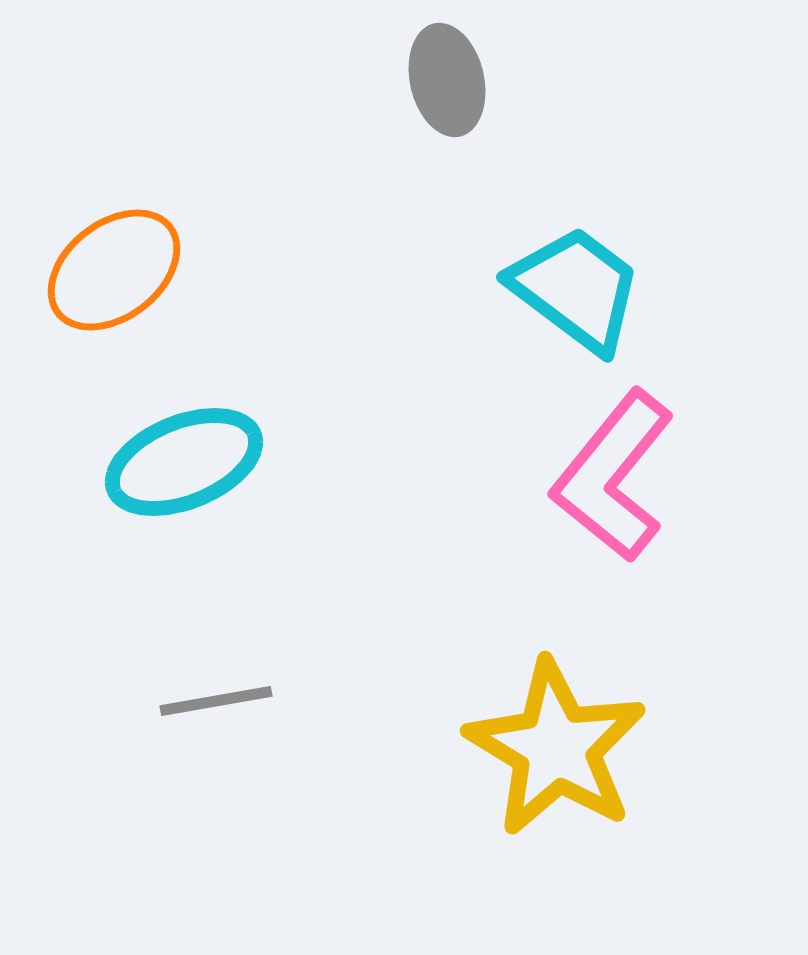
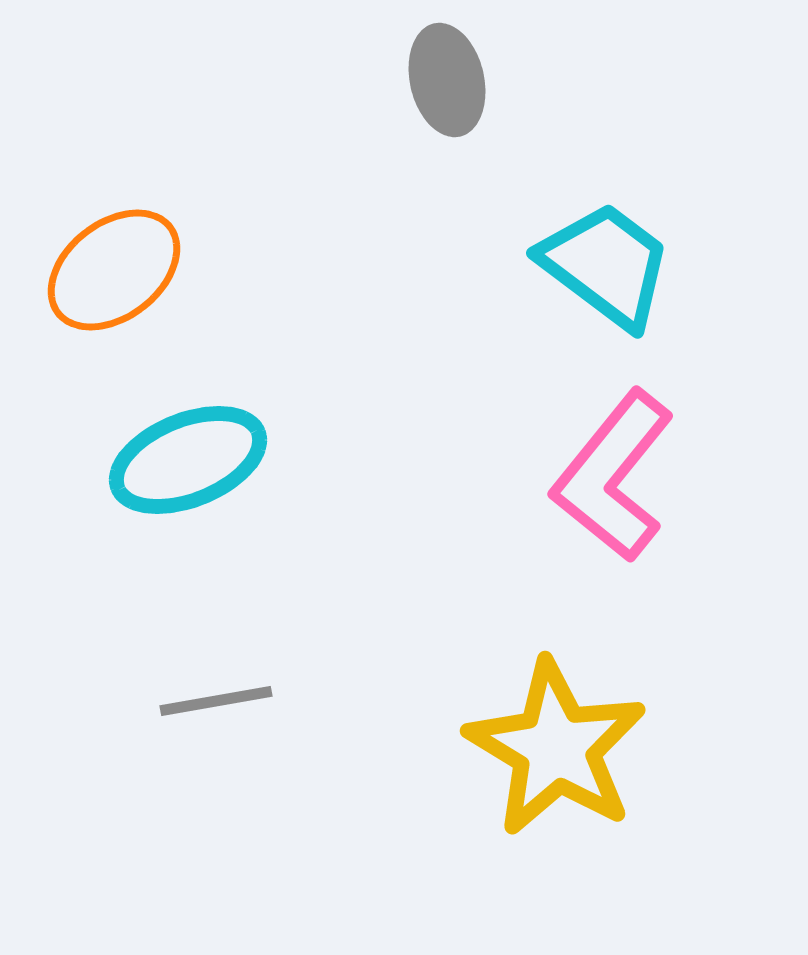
cyan trapezoid: moved 30 px right, 24 px up
cyan ellipse: moved 4 px right, 2 px up
